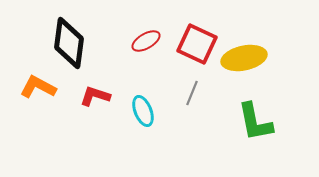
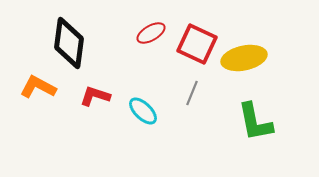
red ellipse: moved 5 px right, 8 px up
cyan ellipse: rotated 24 degrees counterclockwise
